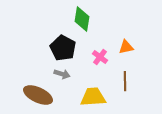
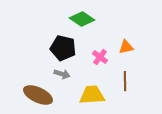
green diamond: rotated 65 degrees counterclockwise
black pentagon: rotated 15 degrees counterclockwise
yellow trapezoid: moved 1 px left, 2 px up
